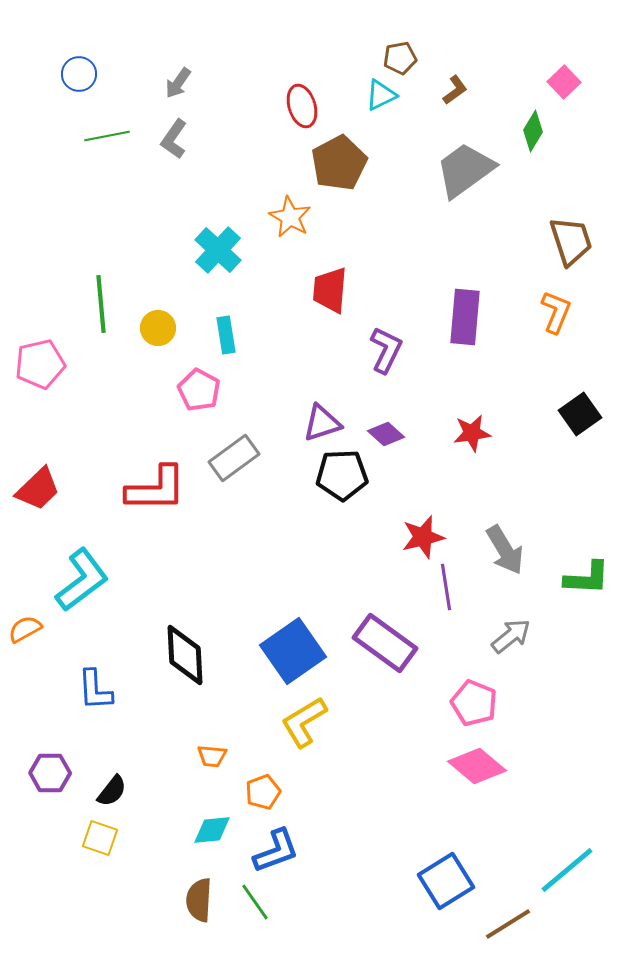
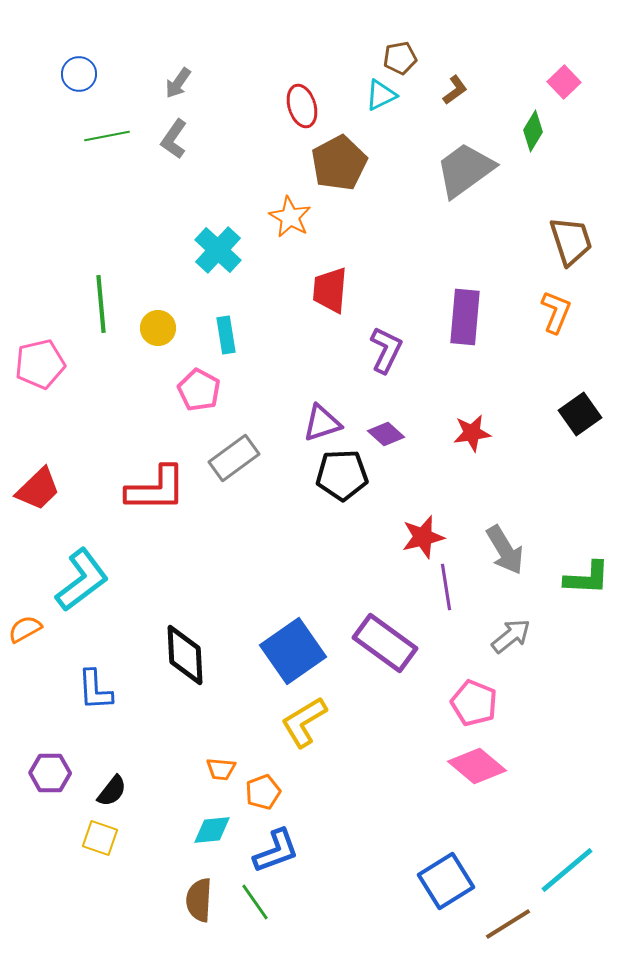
orange trapezoid at (212, 756): moved 9 px right, 13 px down
